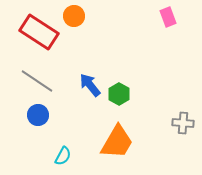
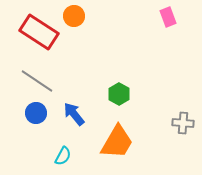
blue arrow: moved 16 px left, 29 px down
blue circle: moved 2 px left, 2 px up
